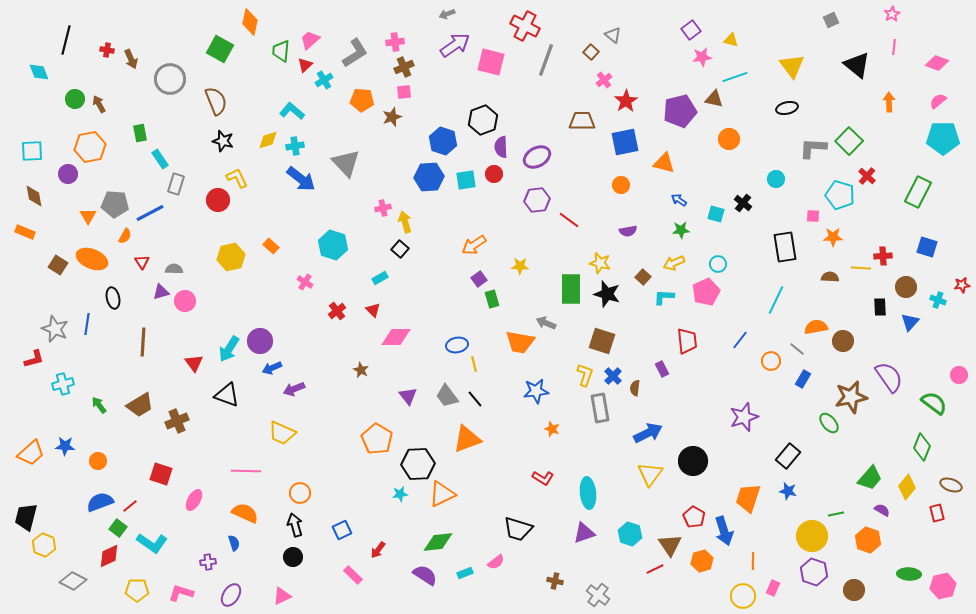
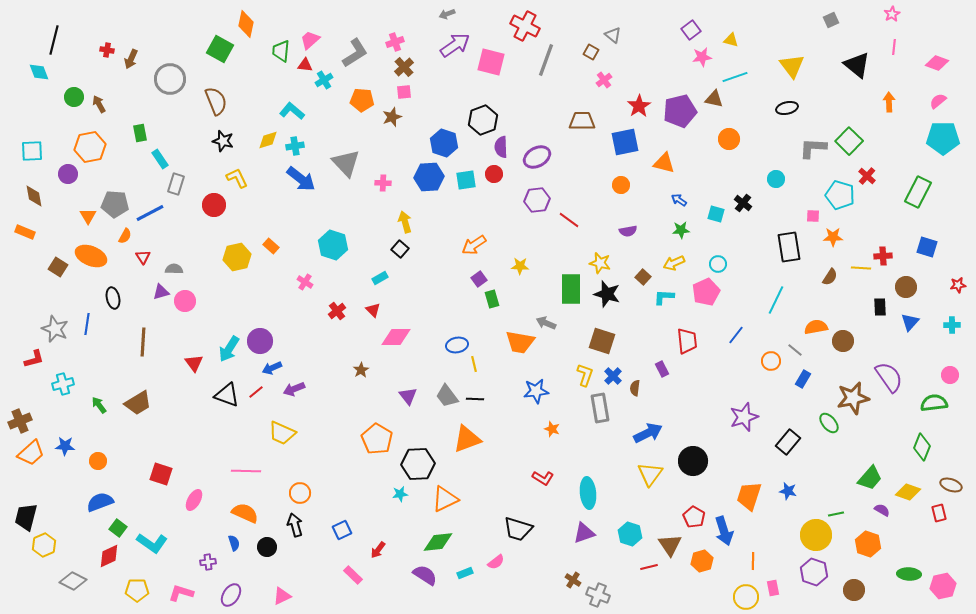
orange diamond at (250, 22): moved 4 px left, 2 px down
black line at (66, 40): moved 12 px left
pink cross at (395, 42): rotated 12 degrees counterclockwise
brown square at (591, 52): rotated 14 degrees counterclockwise
brown arrow at (131, 59): rotated 48 degrees clockwise
red triangle at (305, 65): rotated 49 degrees clockwise
brown cross at (404, 67): rotated 18 degrees counterclockwise
green circle at (75, 99): moved 1 px left, 2 px up
red star at (626, 101): moved 13 px right, 5 px down
blue hexagon at (443, 141): moved 1 px right, 2 px down
red circle at (218, 200): moved 4 px left, 5 px down
pink cross at (383, 208): moved 25 px up; rotated 14 degrees clockwise
black rectangle at (785, 247): moved 4 px right
yellow hexagon at (231, 257): moved 6 px right
orange ellipse at (92, 259): moved 1 px left, 3 px up
red triangle at (142, 262): moved 1 px right, 5 px up
brown square at (58, 265): moved 2 px down
brown semicircle at (830, 277): rotated 120 degrees clockwise
red star at (962, 285): moved 4 px left
cyan cross at (938, 300): moved 14 px right, 25 px down; rotated 21 degrees counterclockwise
blue line at (740, 340): moved 4 px left, 5 px up
gray line at (797, 349): moved 2 px left, 1 px down
brown star at (361, 370): rotated 14 degrees clockwise
pink circle at (959, 375): moved 9 px left
brown star at (851, 397): moved 2 px right, 1 px down
black line at (475, 399): rotated 48 degrees counterclockwise
green semicircle at (934, 403): rotated 44 degrees counterclockwise
brown trapezoid at (140, 405): moved 2 px left, 2 px up
brown cross at (177, 421): moved 157 px left
black rectangle at (788, 456): moved 14 px up
yellow diamond at (907, 487): moved 1 px right, 5 px down; rotated 70 degrees clockwise
orange triangle at (442, 494): moved 3 px right, 5 px down
orange trapezoid at (748, 498): moved 1 px right, 2 px up
red line at (130, 506): moved 126 px right, 114 px up
red rectangle at (937, 513): moved 2 px right
yellow circle at (812, 536): moved 4 px right, 1 px up
orange hexagon at (868, 540): moved 4 px down
yellow hexagon at (44, 545): rotated 15 degrees clockwise
black circle at (293, 557): moved 26 px left, 10 px up
red line at (655, 569): moved 6 px left, 2 px up; rotated 12 degrees clockwise
brown cross at (555, 581): moved 18 px right, 1 px up; rotated 21 degrees clockwise
pink rectangle at (773, 588): rotated 35 degrees counterclockwise
gray cross at (598, 595): rotated 15 degrees counterclockwise
yellow circle at (743, 596): moved 3 px right, 1 px down
